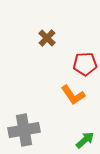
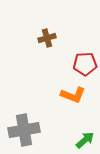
brown cross: rotated 30 degrees clockwise
orange L-shape: rotated 35 degrees counterclockwise
